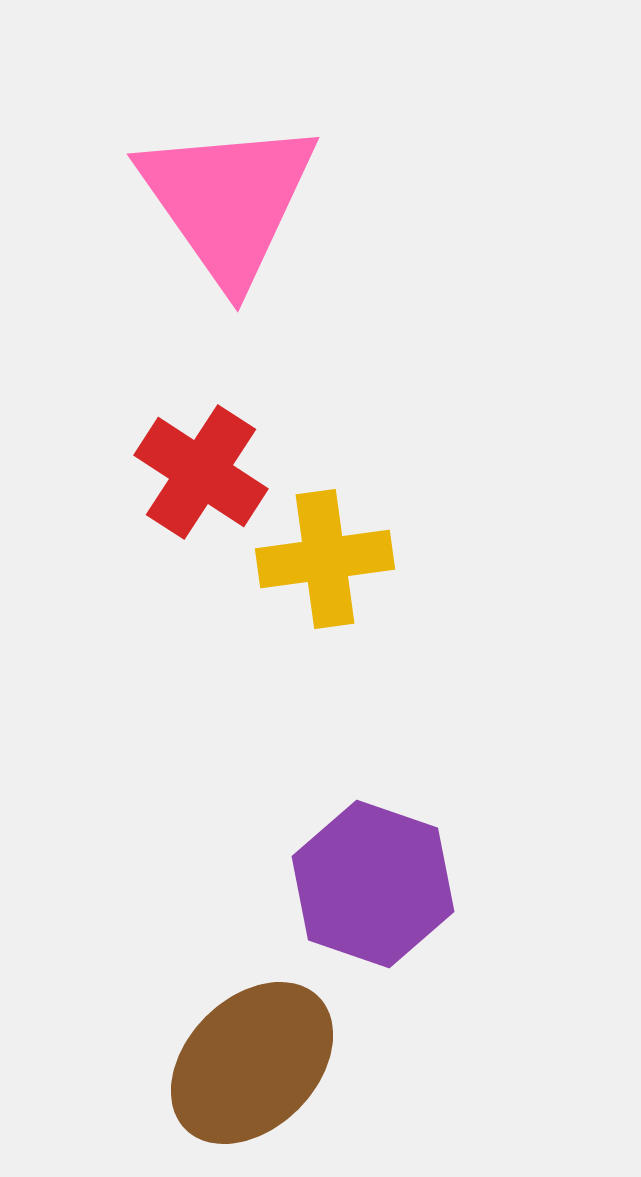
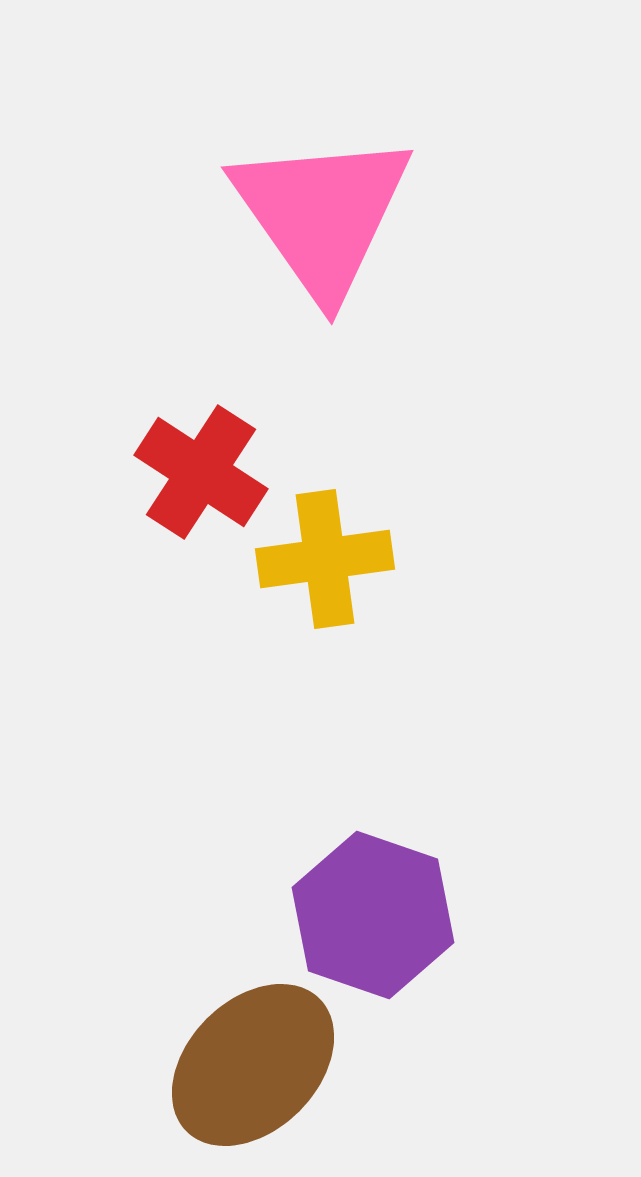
pink triangle: moved 94 px right, 13 px down
purple hexagon: moved 31 px down
brown ellipse: moved 1 px right, 2 px down
